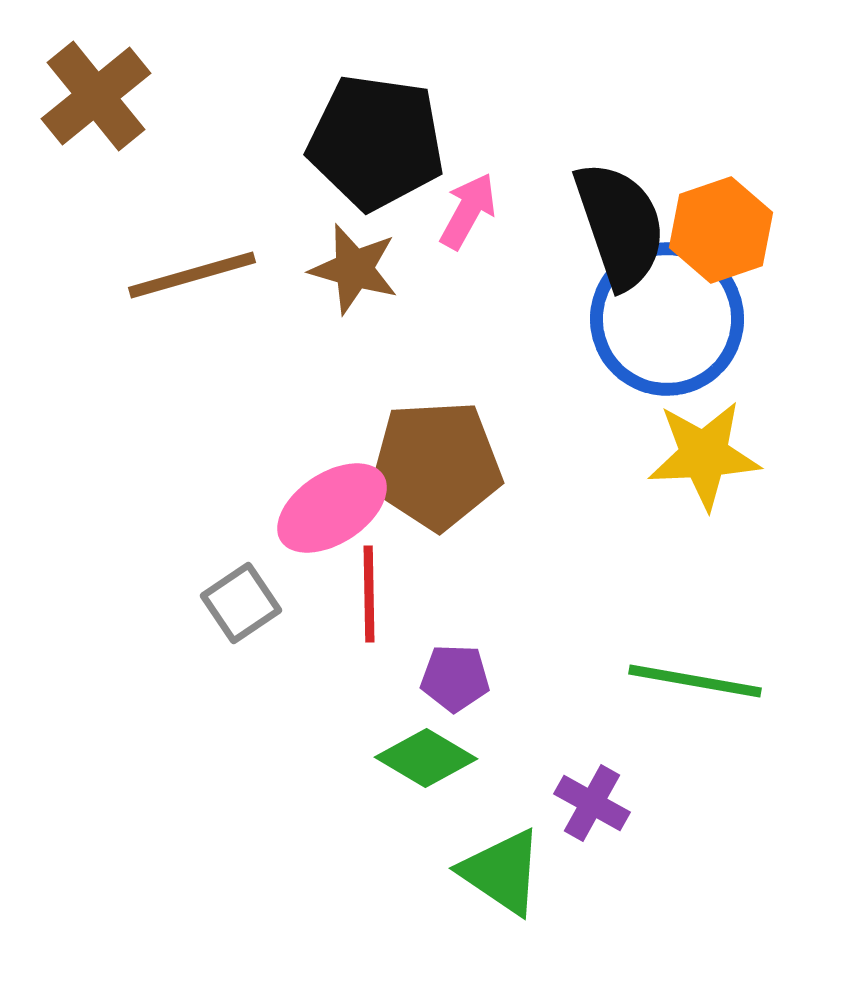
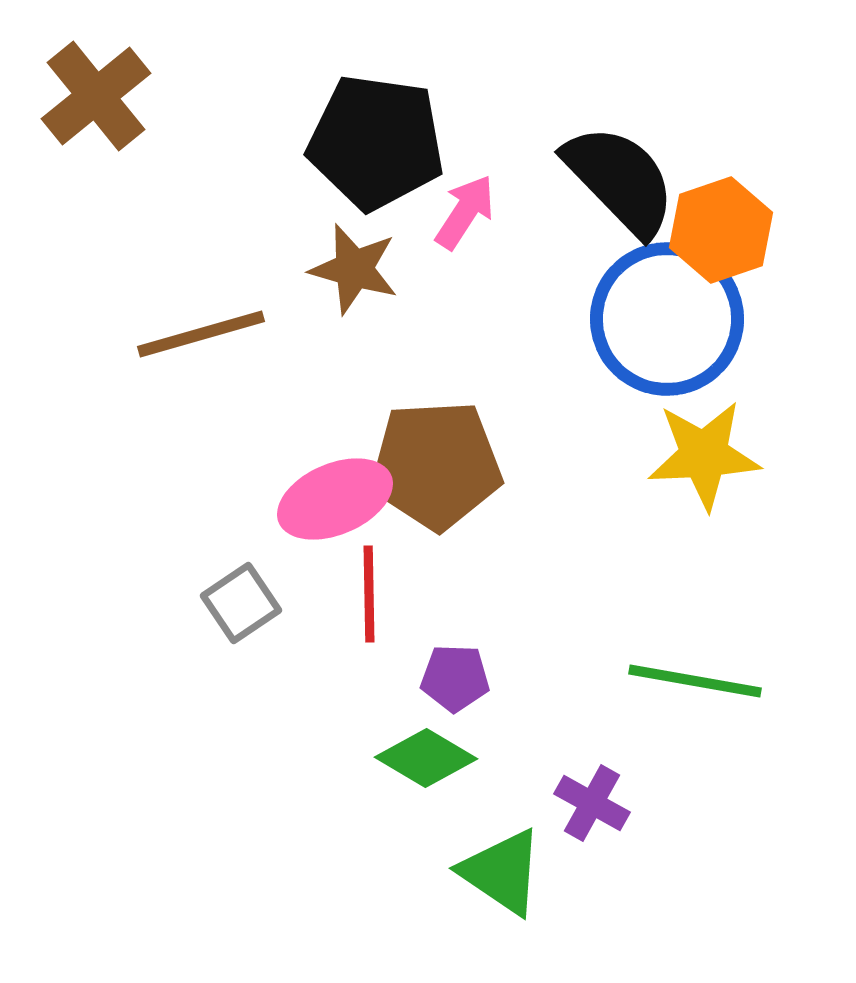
pink arrow: moved 3 px left, 1 px down; rotated 4 degrees clockwise
black semicircle: moved 45 px up; rotated 25 degrees counterclockwise
brown line: moved 9 px right, 59 px down
pink ellipse: moved 3 px right, 9 px up; rotated 10 degrees clockwise
